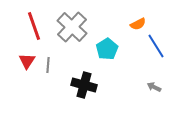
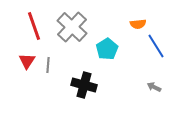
orange semicircle: rotated 21 degrees clockwise
